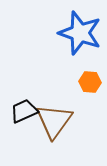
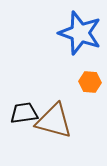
black trapezoid: moved 2 px down; rotated 16 degrees clockwise
brown triangle: rotated 51 degrees counterclockwise
